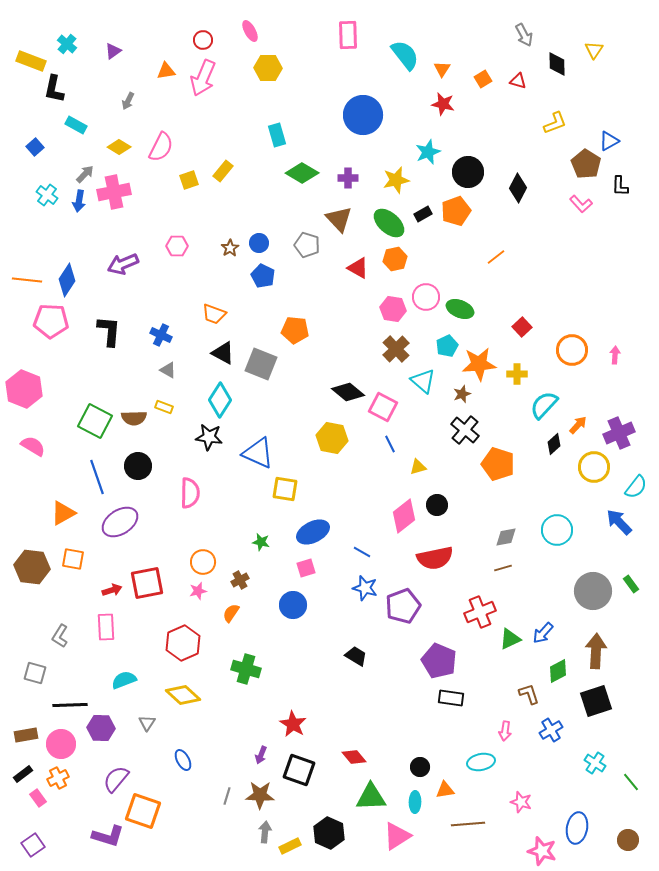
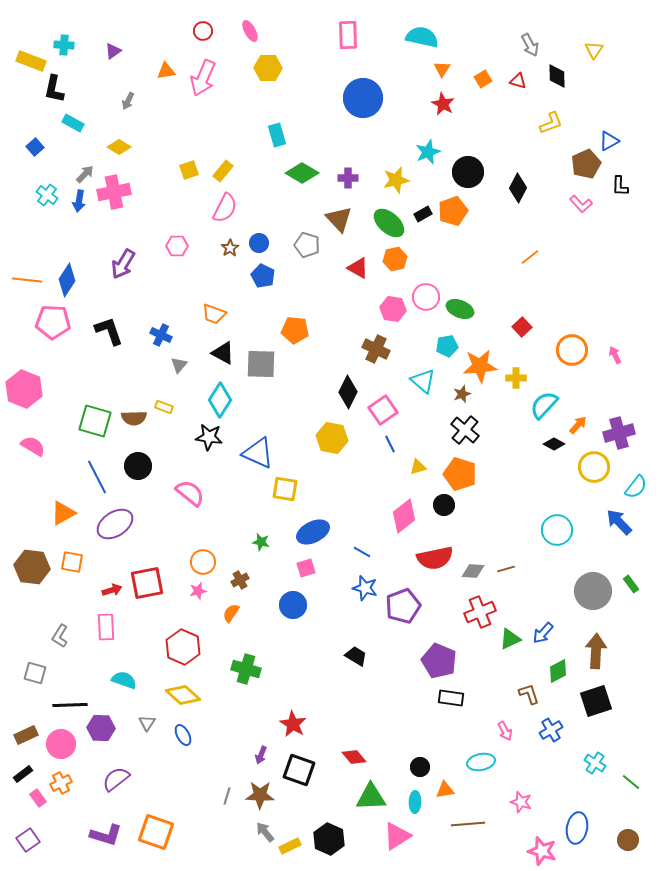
gray arrow at (524, 35): moved 6 px right, 10 px down
red circle at (203, 40): moved 9 px up
cyan cross at (67, 44): moved 3 px left, 1 px down; rotated 36 degrees counterclockwise
cyan semicircle at (405, 55): moved 17 px right, 18 px up; rotated 40 degrees counterclockwise
black diamond at (557, 64): moved 12 px down
red star at (443, 104): rotated 15 degrees clockwise
blue circle at (363, 115): moved 17 px up
yellow L-shape at (555, 123): moved 4 px left
cyan rectangle at (76, 125): moved 3 px left, 2 px up
pink semicircle at (161, 147): moved 64 px right, 61 px down
brown pentagon at (586, 164): rotated 16 degrees clockwise
yellow square at (189, 180): moved 10 px up
orange pentagon at (456, 211): moved 3 px left
orange line at (496, 257): moved 34 px right
purple arrow at (123, 264): rotated 36 degrees counterclockwise
pink pentagon at (51, 321): moved 2 px right, 1 px down
black L-shape at (109, 331): rotated 24 degrees counterclockwise
cyan pentagon at (447, 346): rotated 15 degrees clockwise
brown cross at (396, 349): moved 20 px left; rotated 20 degrees counterclockwise
pink arrow at (615, 355): rotated 30 degrees counterclockwise
gray square at (261, 364): rotated 20 degrees counterclockwise
orange star at (479, 364): moved 1 px right, 2 px down
gray triangle at (168, 370): moved 11 px right, 5 px up; rotated 42 degrees clockwise
yellow cross at (517, 374): moved 1 px left, 4 px down
black diamond at (348, 392): rotated 76 degrees clockwise
pink square at (383, 407): moved 3 px down; rotated 28 degrees clockwise
green square at (95, 421): rotated 12 degrees counterclockwise
purple cross at (619, 433): rotated 8 degrees clockwise
black diamond at (554, 444): rotated 70 degrees clockwise
orange pentagon at (498, 464): moved 38 px left, 10 px down
blue line at (97, 477): rotated 8 degrees counterclockwise
pink semicircle at (190, 493): rotated 52 degrees counterclockwise
black circle at (437, 505): moved 7 px right
purple ellipse at (120, 522): moved 5 px left, 2 px down
gray diamond at (506, 537): moved 33 px left, 34 px down; rotated 15 degrees clockwise
orange square at (73, 559): moved 1 px left, 3 px down
brown line at (503, 568): moved 3 px right, 1 px down
red hexagon at (183, 643): moved 4 px down; rotated 12 degrees counterclockwise
cyan semicircle at (124, 680): rotated 40 degrees clockwise
pink arrow at (505, 731): rotated 36 degrees counterclockwise
brown rectangle at (26, 735): rotated 15 degrees counterclockwise
blue ellipse at (183, 760): moved 25 px up
orange cross at (58, 778): moved 3 px right, 5 px down
purple semicircle at (116, 779): rotated 12 degrees clockwise
green line at (631, 782): rotated 12 degrees counterclockwise
orange square at (143, 811): moved 13 px right, 21 px down
gray arrow at (265, 832): rotated 45 degrees counterclockwise
black hexagon at (329, 833): moved 6 px down
purple L-shape at (108, 836): moved 2 px left, 1 px up
purple square at (33, 845): moved 5 px left, 5 px up
